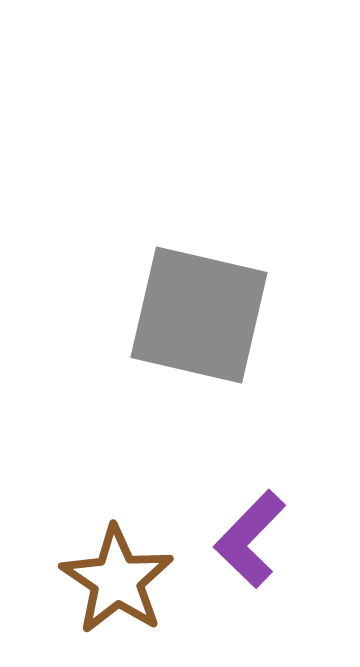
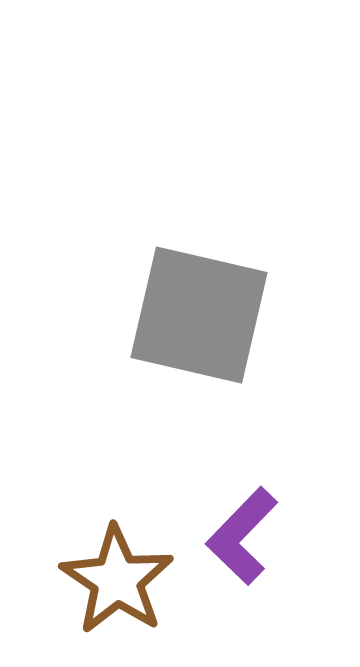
purple L-shape: moved 8 px left, 3 px up
